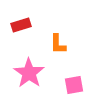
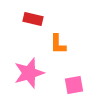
red rectangle: moved 12 px right, 6 px up; rotated 30 degrees clockwise
pink star: rotated 20 degrees clockwise
